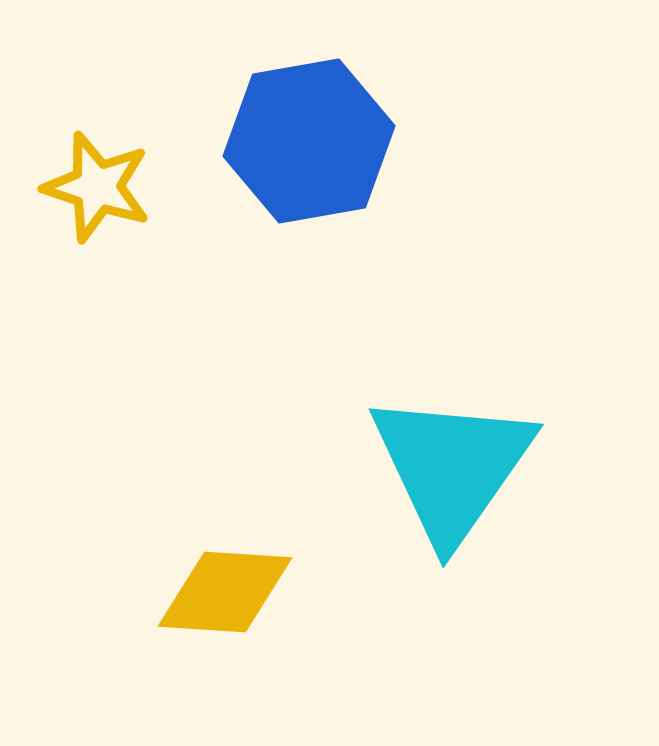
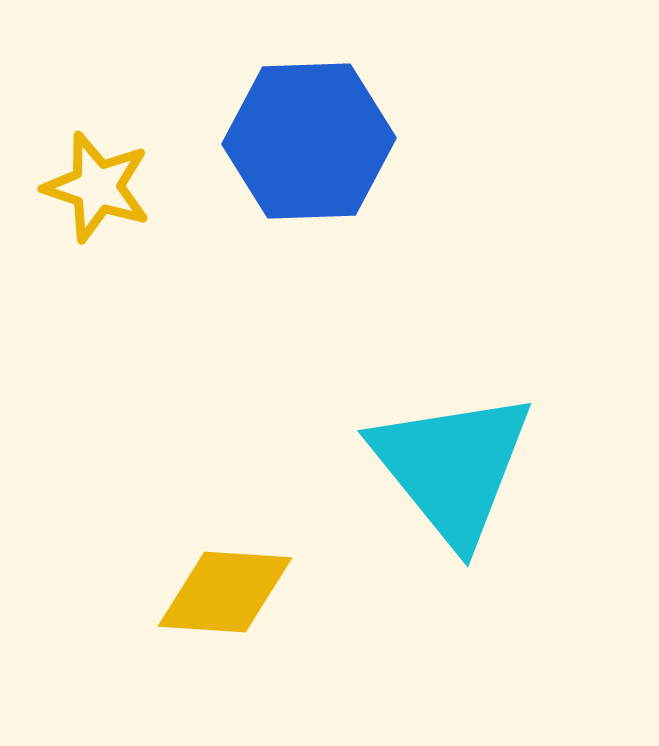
blue hexagon: rotated 8 degrees clockwise
cyan triangle: rotated 14 degrees counterclockwise
